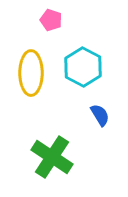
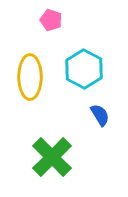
cyan hexagon: moved 1 px right, 2 px down
yellow ellipse: moved 1 px left, 4 px down
green cross: rotated 12 degrees clockwise
